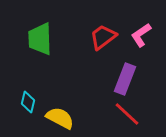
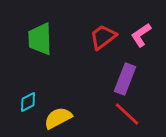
cyan diamond: rotated 50 degrees clockwise
yellow semicircle: moved 2 px left; rotated 56 degrees counterclockwise
